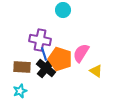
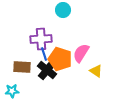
purple cross: moved 1 px right, 1 px up; rotated 15 degrees counterclockwise
black cross: moved 1 px right, 2 px down
cyan star: moved 8 px left; rotated 16 degrees clockwise
